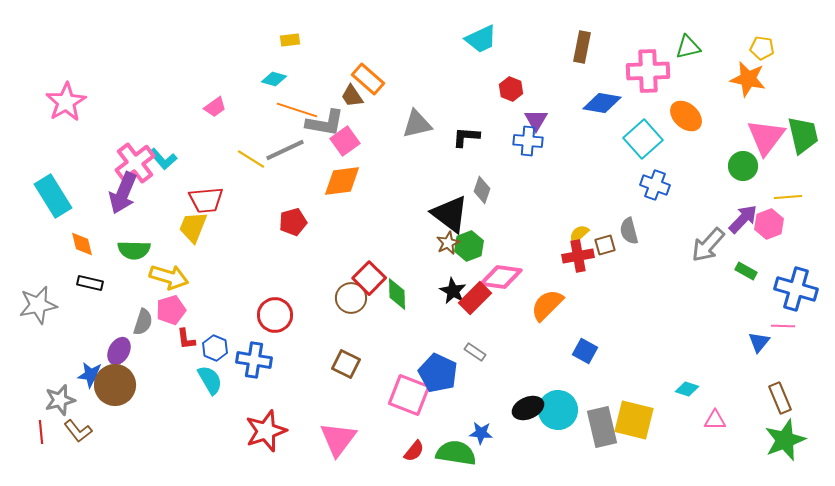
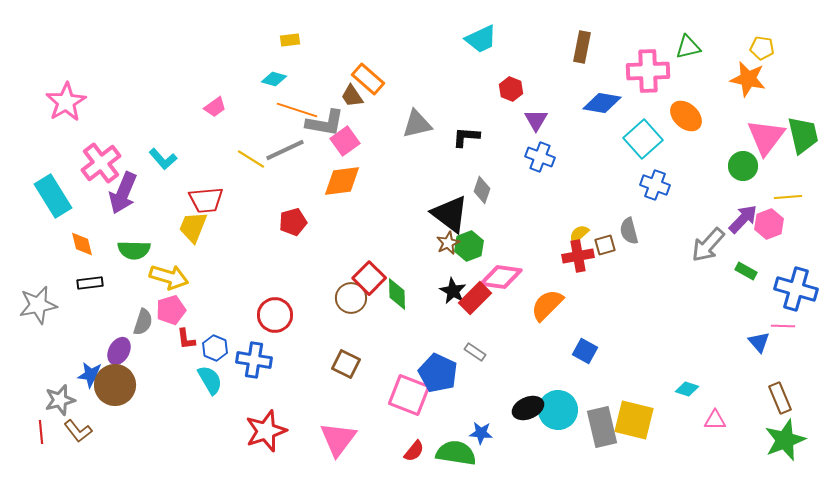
blue cross at (528, 141): moved 12 px right, 16 px down; rotated 16 degrees clockwise
pink cross at (135, 163): moved 34 px left
black rectangle at (90, 283): rotated 20 degrees counterclockwise
blue triangle at (759, 342): rotated 20 degrees counterclockwise
